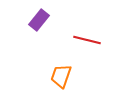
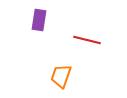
purple rectangle: rotated 30 degrees counterclockwise
